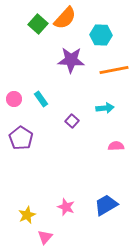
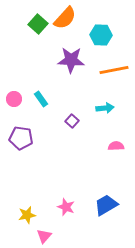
purple pentagon: rotated 25 degrees counterclockwise
yellow star: rotated 12 degrees clockwise
pink triangle: moved 1 px left, 1 px up
